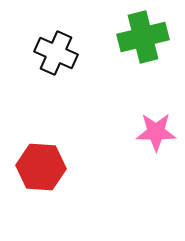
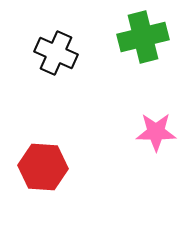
red hexagon: moved 2 px right
